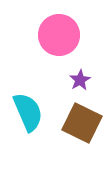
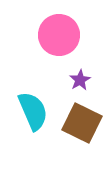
cyan semicircle: moved 5 px right, 1 px up
